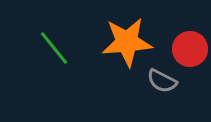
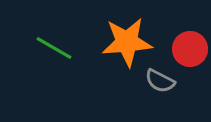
green line: rotated 21 degrees counterclockwise
gray semicircle: moved 2 px left
